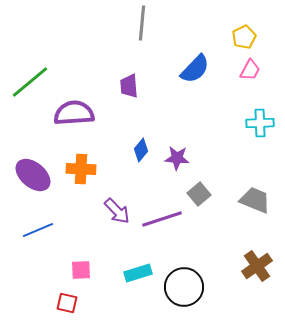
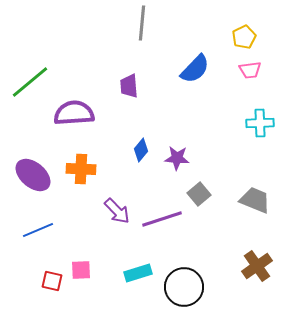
pink trapezoid: rotated 55 degrees clockwise
red square: moved 15 px left, 22 px up
